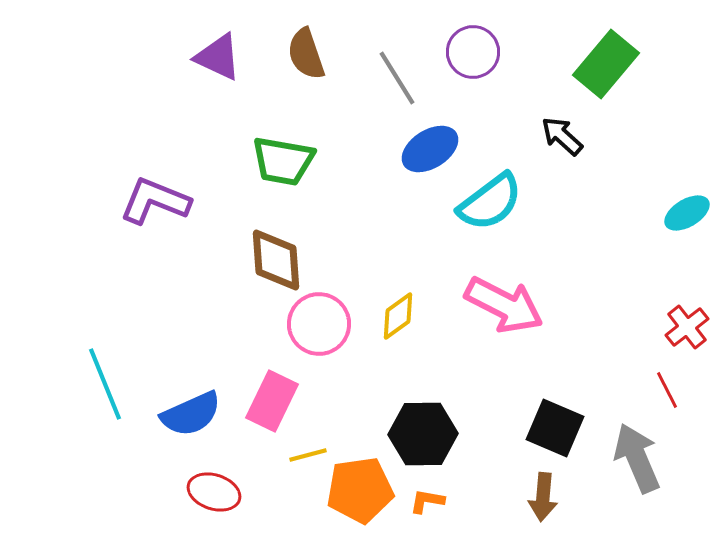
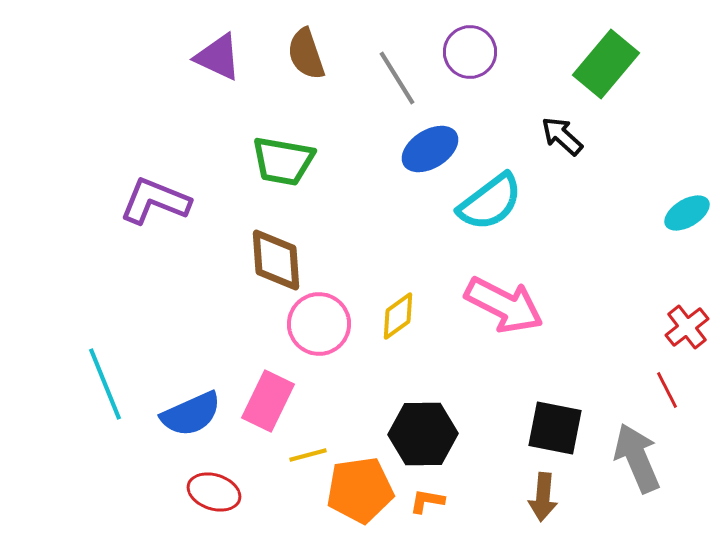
purple circle: moved 3 px left
pink rectangle: moved 4 px left
black square: rotated 12 degrees counterclockwise
